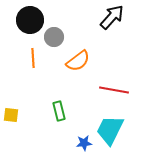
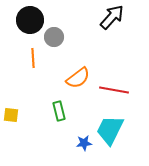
orange semicircle: moved 17 px down
